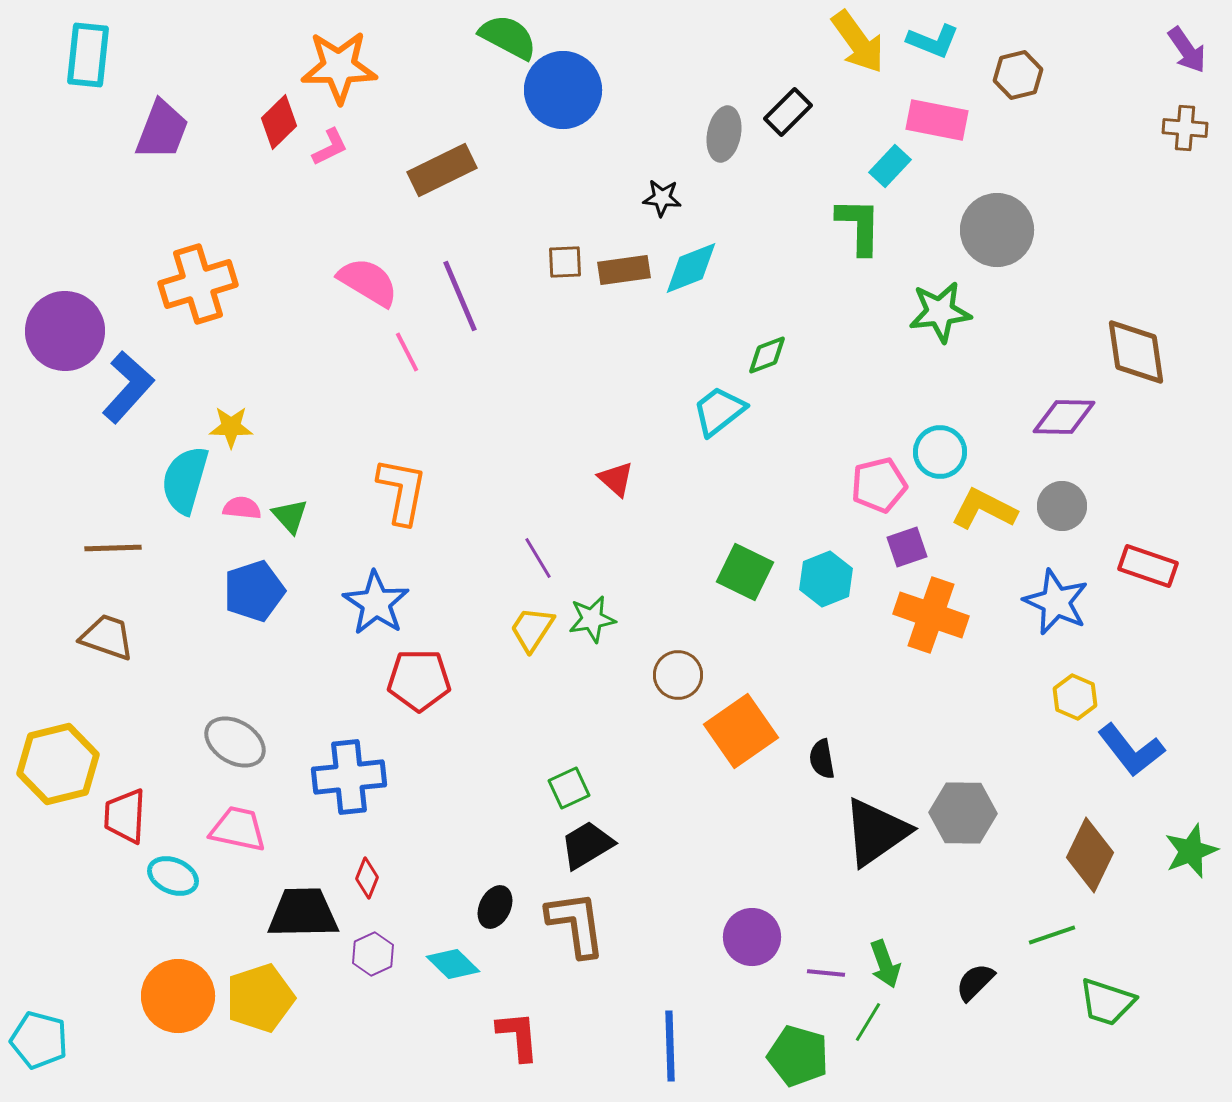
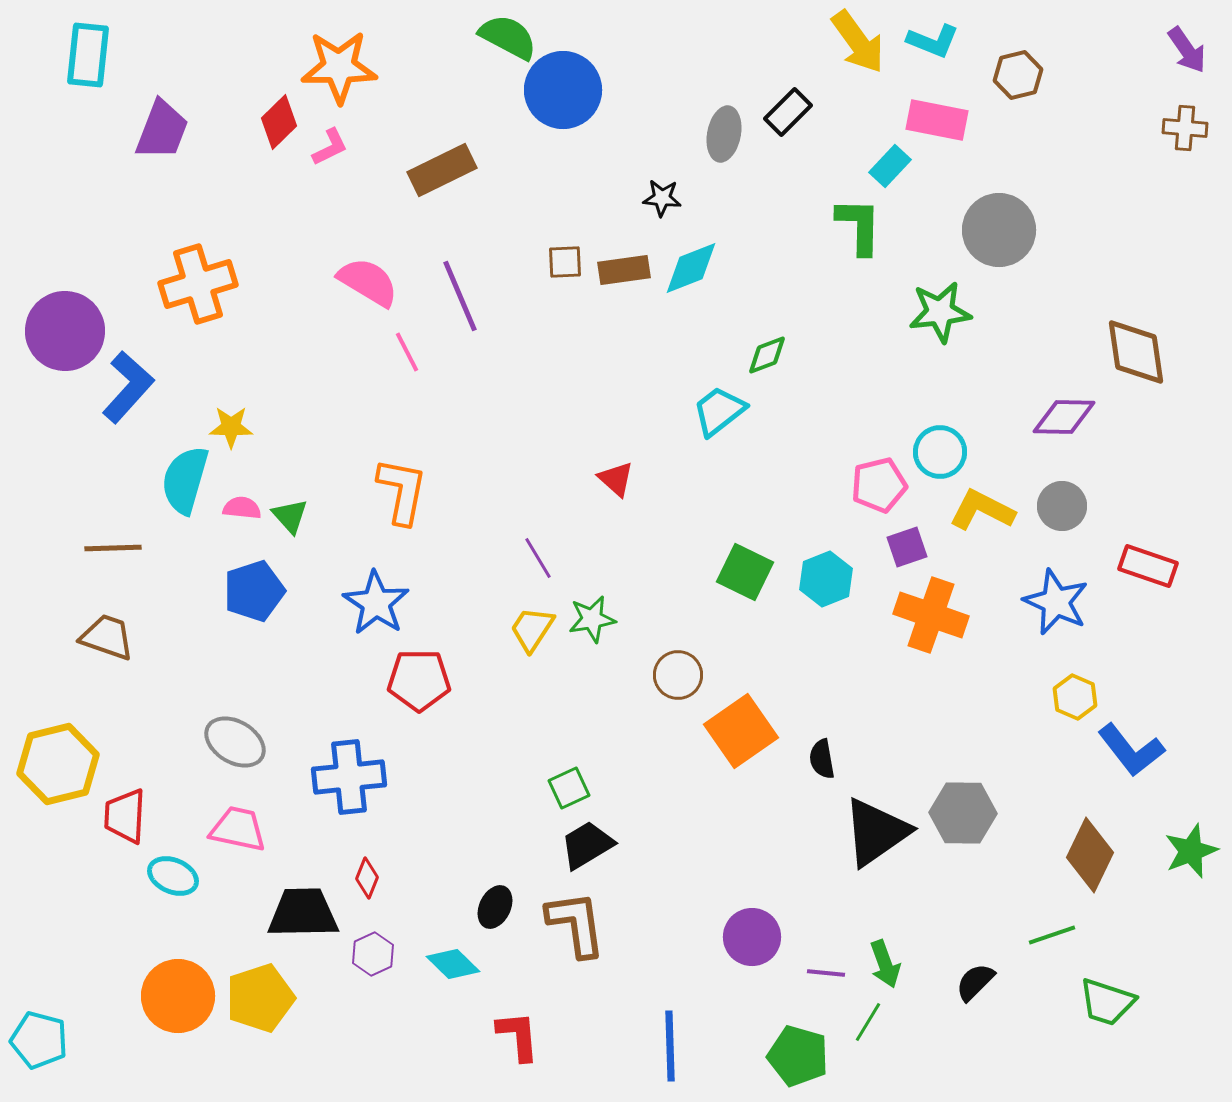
gray circle at (997, 230): moved 2 px right
yellow L-shape at (984, 509): moved 2 px left, 1 px down
